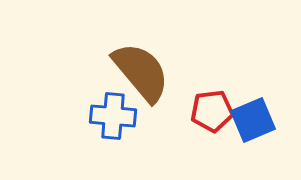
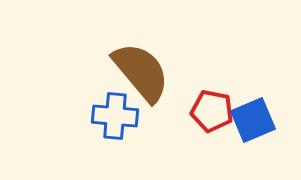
red pentagon: rotated 18 degrees clockwise
blue cross: moved 2 px right
